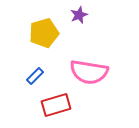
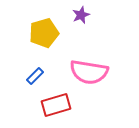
purple star: moved 2 px right
